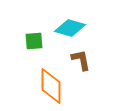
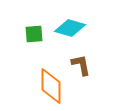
green square: moved 7 px up
brown L-shape: moved 5 px down
